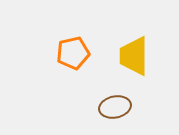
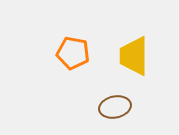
orange pentagon: rotated 24 degrees clockwise
